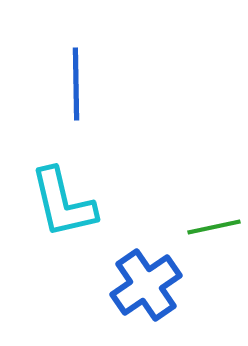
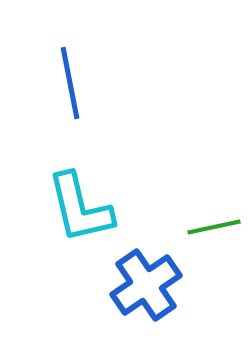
blue line: moved 6 px left, 1 px up; rotated 10 degrees counterclockwise
cyan L-shape: moved 17 px right, 5 px down
